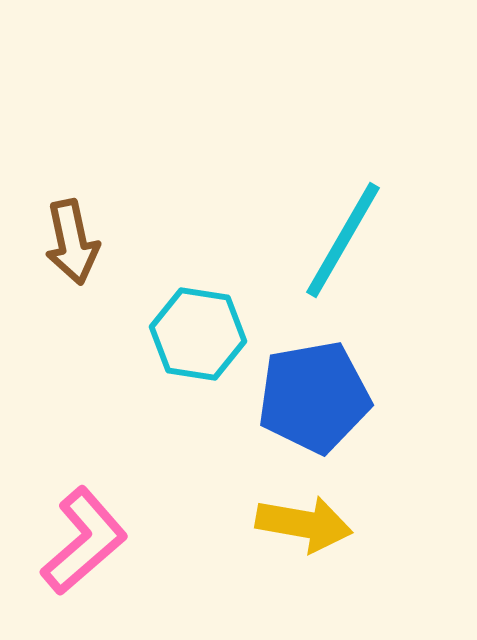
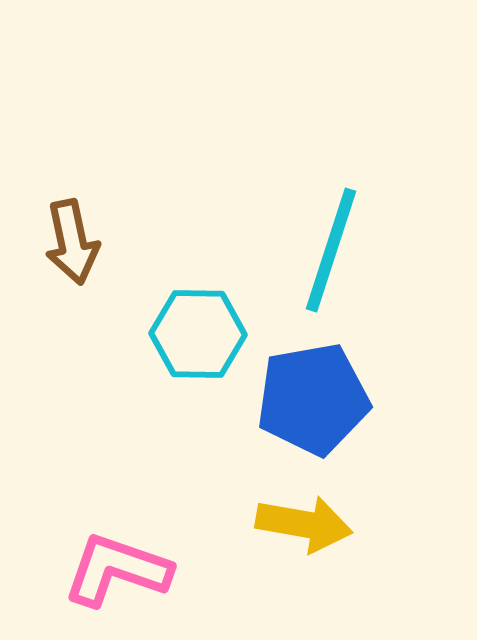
cyan line: moved 12 px left, 10 px down; rotated 12 degrees counterclockwise
cyan hexagon: rotated 8 degrees counterclockwise
blue pentagon: moved 1 px left, 2 px down
pink L-shape: moved 33 px right, 29 px down; rotated 120 degrees counterclockwise
